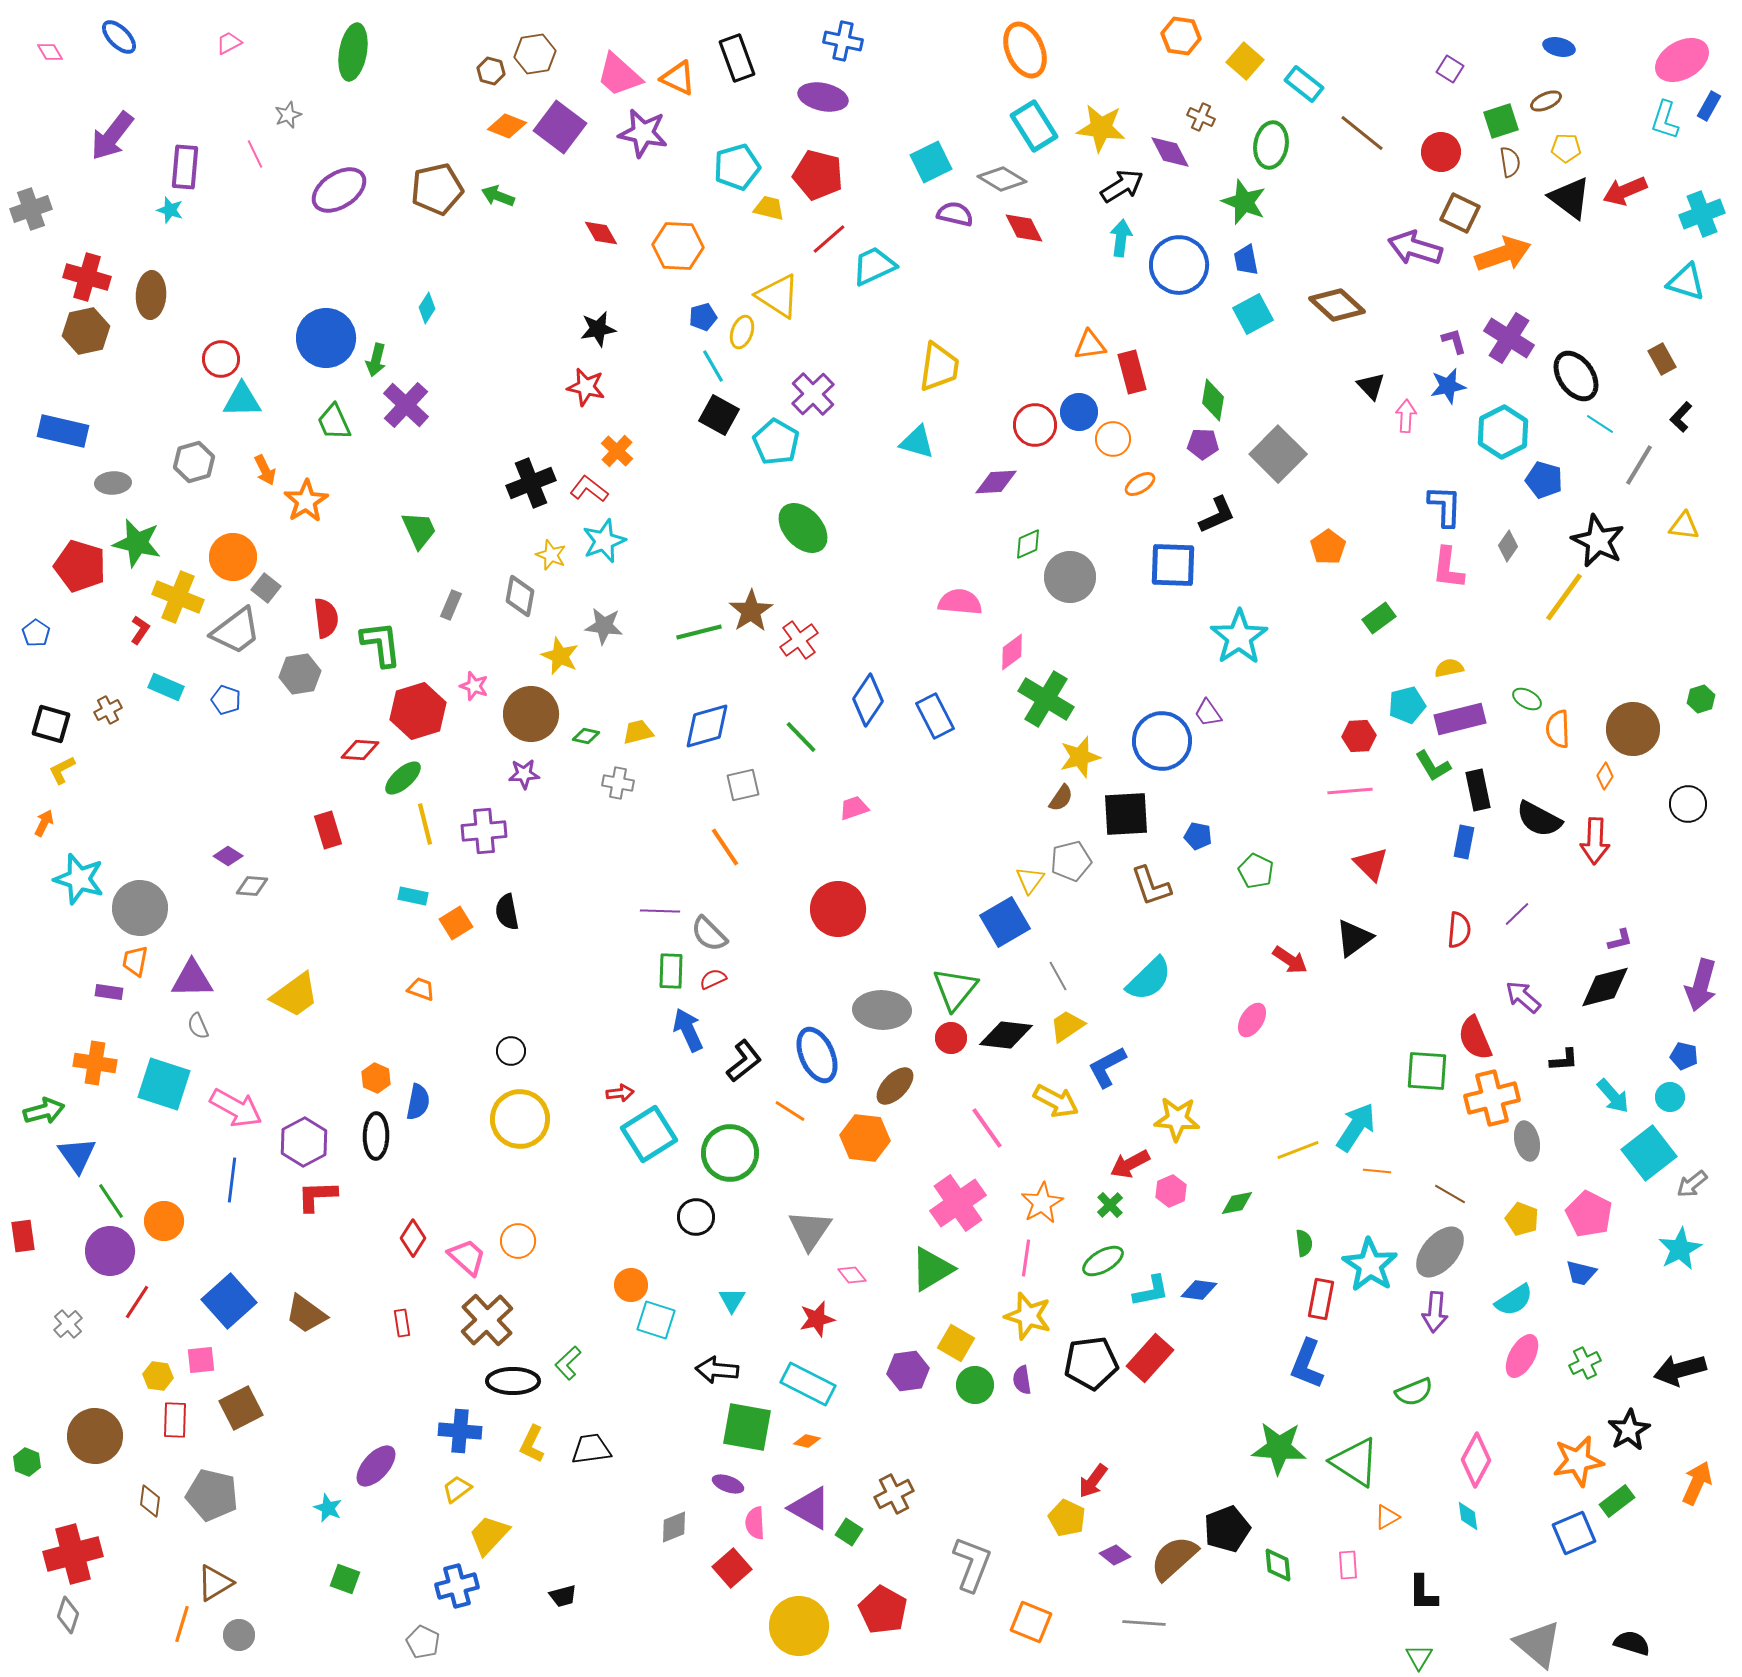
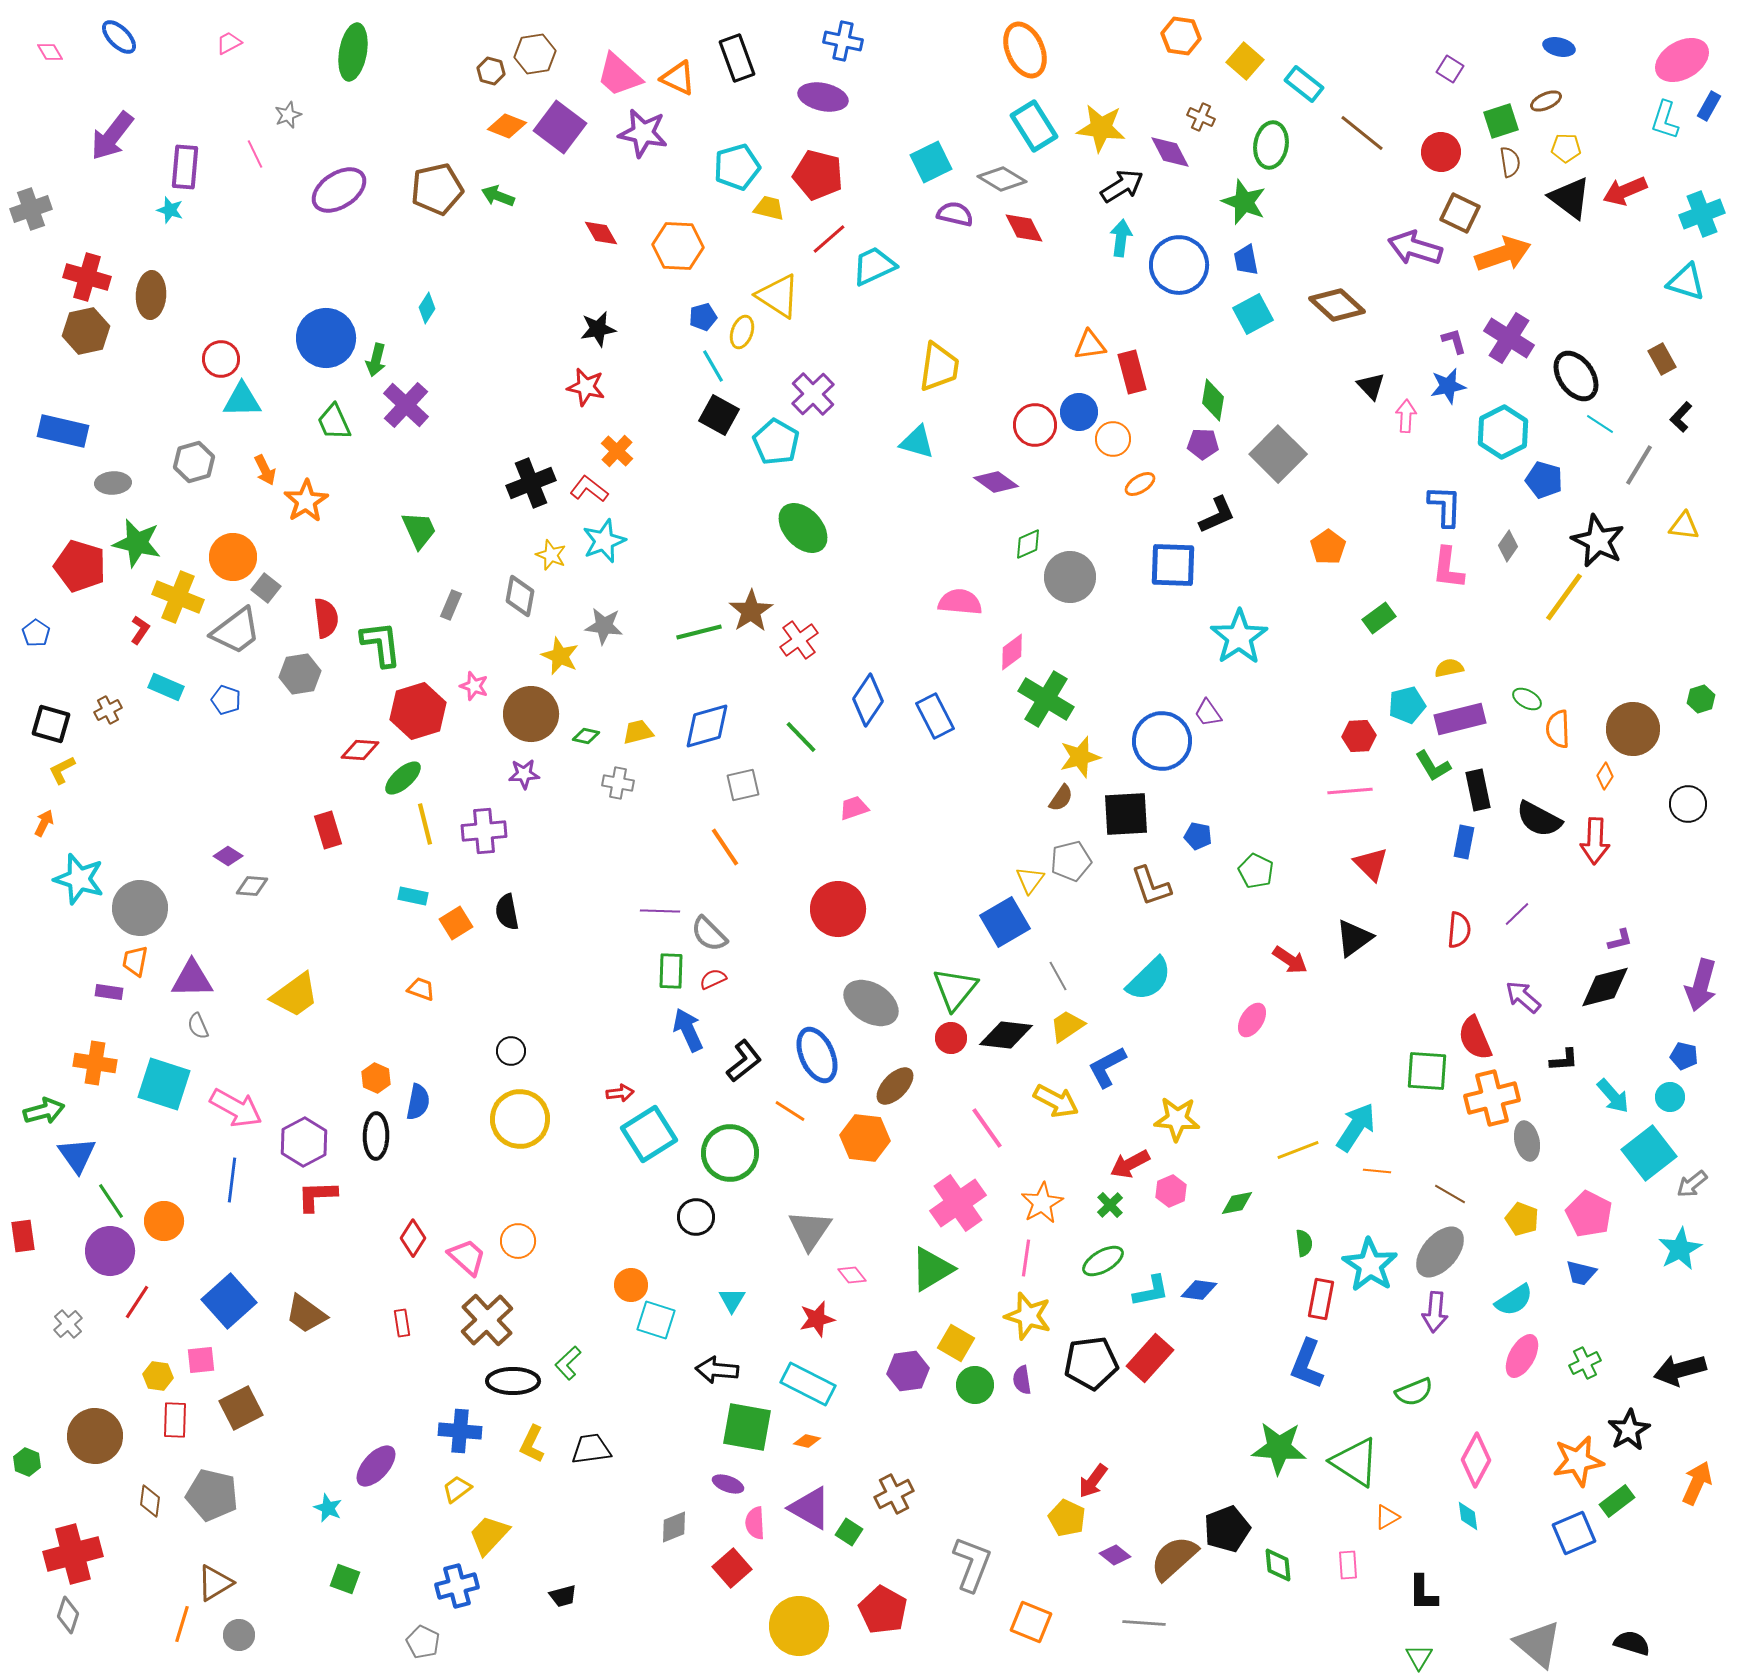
purple diamond at (996, 482): rotated 39 degrees clockwise
gray ellipse at (882, 1010): moved 11 px left, 7 px up; rotated 30 degrees clockwise
